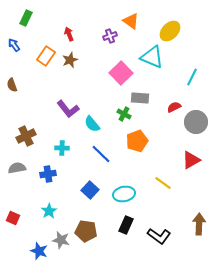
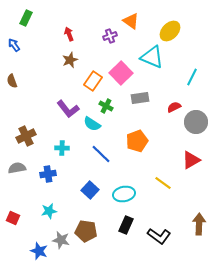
orange rectangle: moved 47 px right, 25 px down
brown semicircle: moved 4 px up
gray rectangle: rotated 12 degrees counterclockwise
green cross: moved 18 px left, 8 px up
cyan semicircle: rotated 18 degrees counterclockwise
cyan star: rotated 21 degrees clockwise
